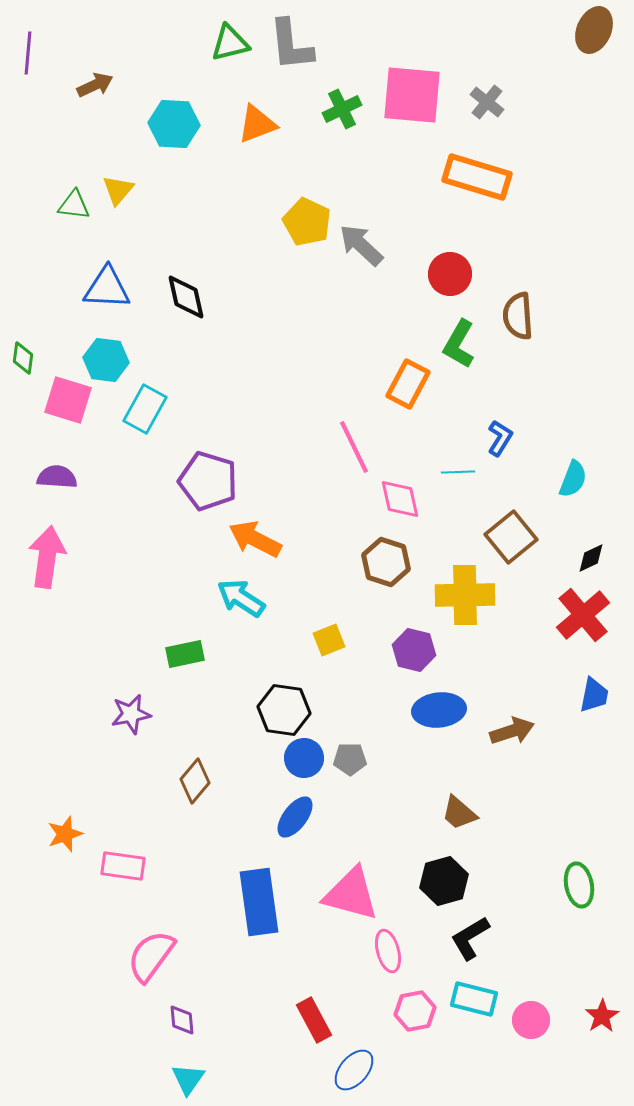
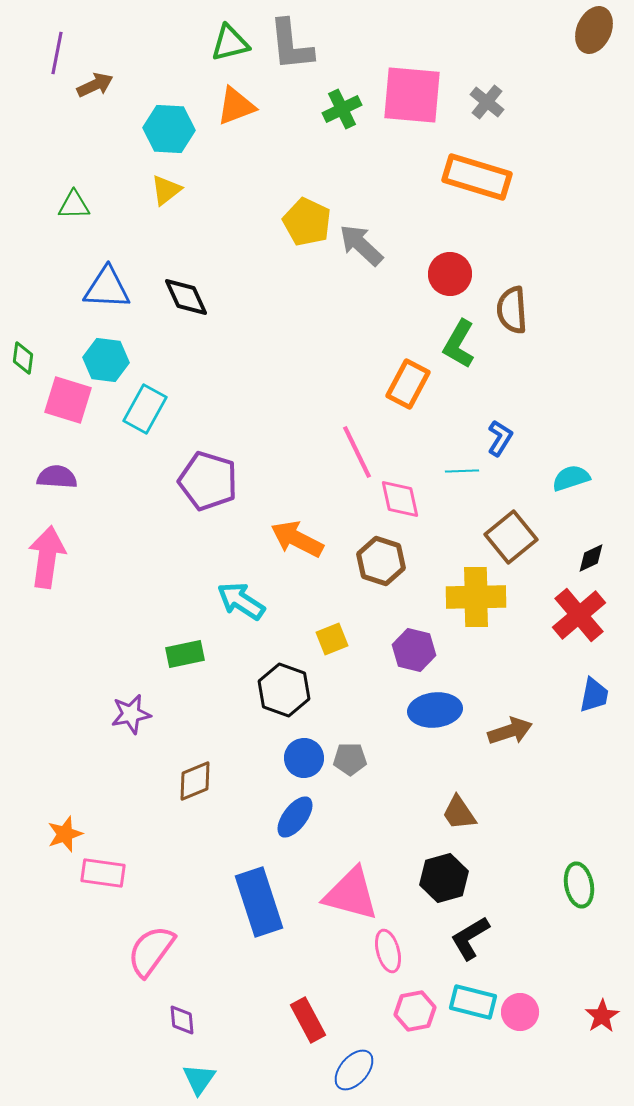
purple line at (28, 53): moved 29 px right; rotated 6 degrees clockwise
cyan hexagon at (174, 124): moved 5 px left, 5 px down
orange triangle at (257, 124): moved 21 px left, 18 px up
yellow triangle at (118, 190): moved 48 px right; rotated 12 degrees clockwise
green triangle at (74, 205): rotated 8 degrees counterclockwise
black diamond at (186, 297): rotated 12 degrees counterclockwise
brown semicircle at (518, 316): moved 6 px left, 6 px up
pink line at (354, 447): moved 3 px right, 5 px down
cyan line at (458, 472): moved 4 px right, 1 px up
cyan semicircle at (573, 479): moved 2 px left, 1 px up; rotated 129 degrees counterclockwise
orange arrow at (255, 539): moved 42 px right
brown hexagon at (386, 562): moved 5 px left, 1 px up
yellow cross at (465, 595): moved 11 px right, 2 px down
cyan arrow at (241, 598): moved 3 px down
red cross at (583, 615): moved 4 px left
yellow square at (329, 640): moved 3 px right, 1 px up
black hexagon at (284, 710): moved 20 px up; rotated 12 degrees clockwise
blue ellipse at (439, 710): moved 4 px left
brown arrow at (512, 731): moved 2 px left
brown diamond at (195, 781): rotated 27 degrees clockwise
brown trapezoid at (459, 813): rotated 15 degrees clockwise
pink rectangle at (123, 866): moved 20 px left, 7 px down
black hexagon at (444, 881): moved 3 px up
blue rectangle at (259, 902): rotated 10 degrees counterclockwise
pink semicircle at (151, 956): moved 5 px up
cyan rectangle at (474, 999): moved 1 px left, 3 px down
red rectangle at (314, 1020): moved 6 px left
pink circle at (531, 1020): moved 11 px left, 8 px up
cyan triangle at (188, 1079): moved 11 px right
